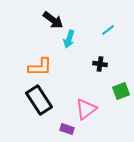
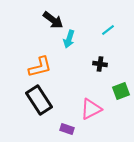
orange L-shape: rotated 15 degrees counterclockwise
pink triangle: moved 5 px right; rotated 10 degrees clockwise
